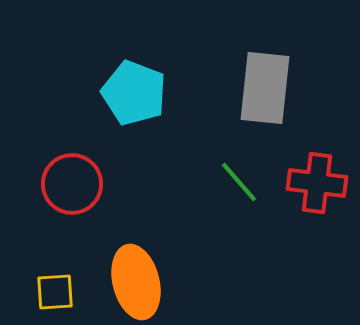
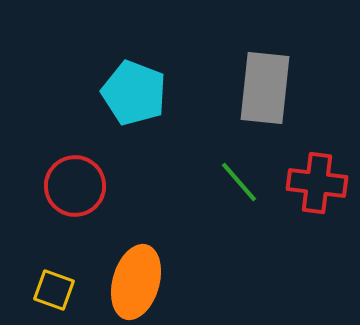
red circle: moved 3 px right, 2 px down
orange ellipse: rotated 30 degrees clockwise
yellow square: moved 1 px left, 2 px up; rotated 24 degrees clockwise
